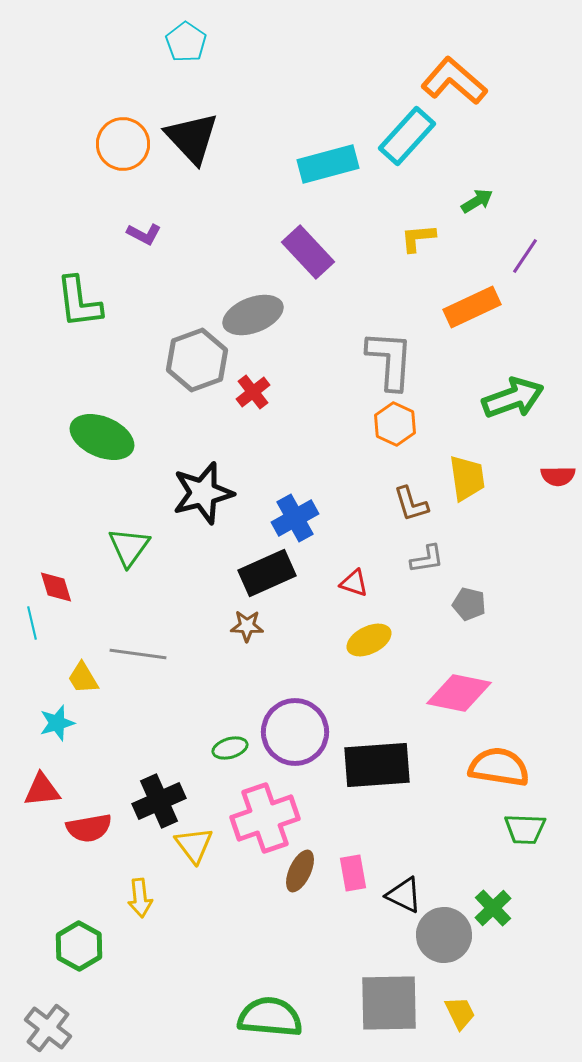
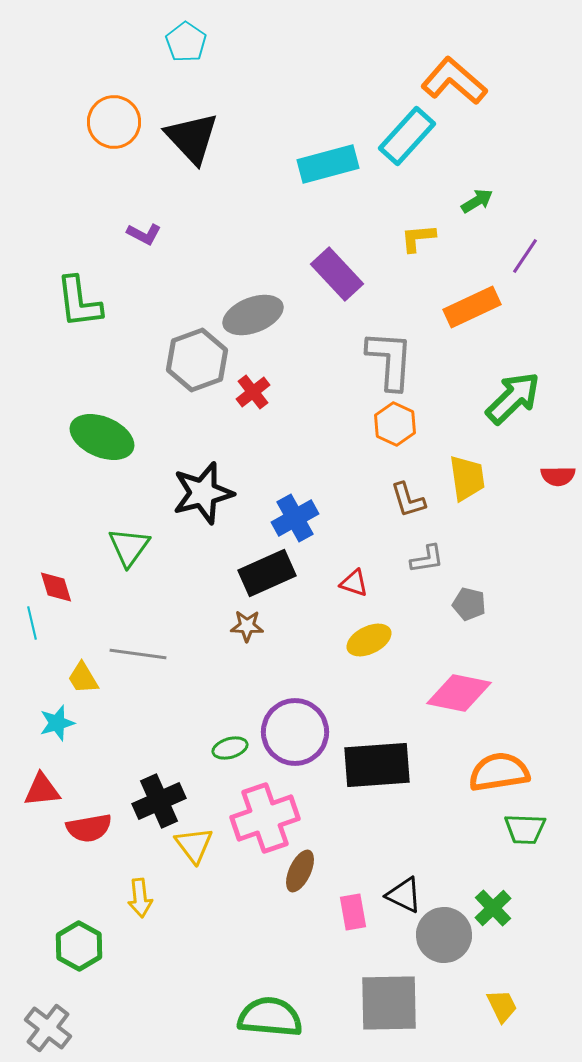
orange circle at (123, 144): moved 9 px left, 22 px up
purple rectangle at (308, 252): moved 29 px right, 22 px down
green arrow at (513, 398): rotated 24 degrees counterclockwise
brown L-shape at (411, 504): moved 3 px left, 4 px up
orange semicircle at (499, 767): moved 5 px down; rotated 18 degrees counterclockwise
pink rectangle at (353, 873): moved 39 px down
yellow trapezoid at (460, 1013): moved 42 px right, 7 px up
